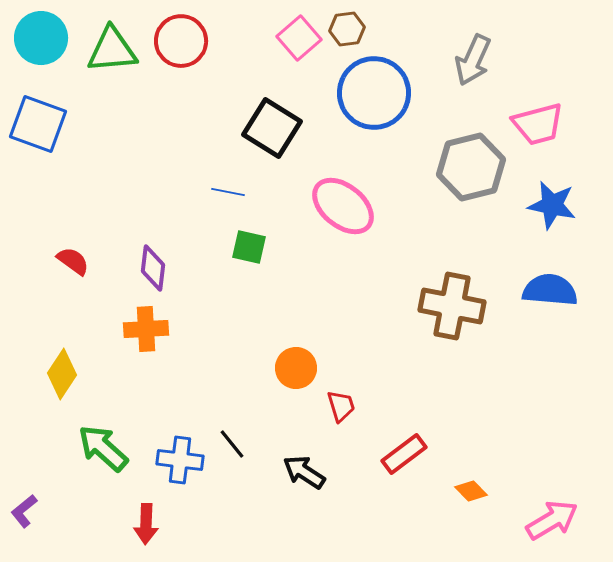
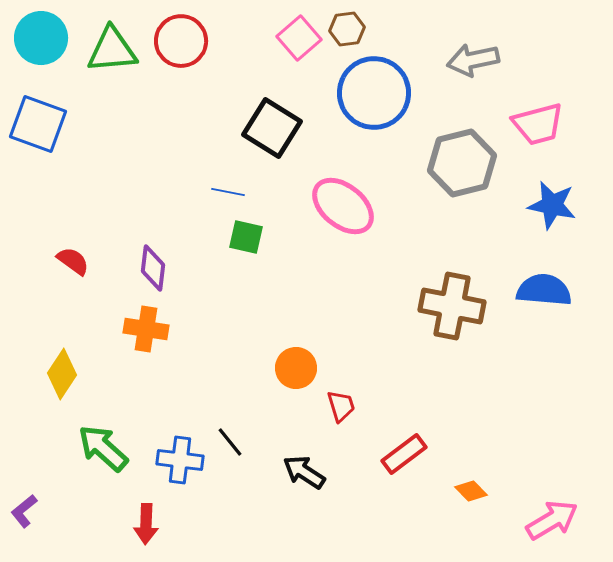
gray arrow: rotated 54 degrees clockwise
gray hexagon: moved 9 px left, 4 px up
green square: moved 3 px left, 10 px up
blue semicircle: moved 6 px left
orange cross: rotated 12 degrees clockwise
black line: moved 2 px left, 2 px up
